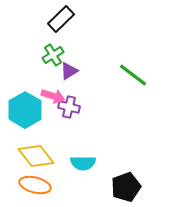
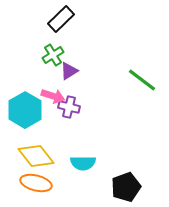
green line: moved 9 px right, 5 px down
orange ellipse: moved 1 px right, 2 px up
